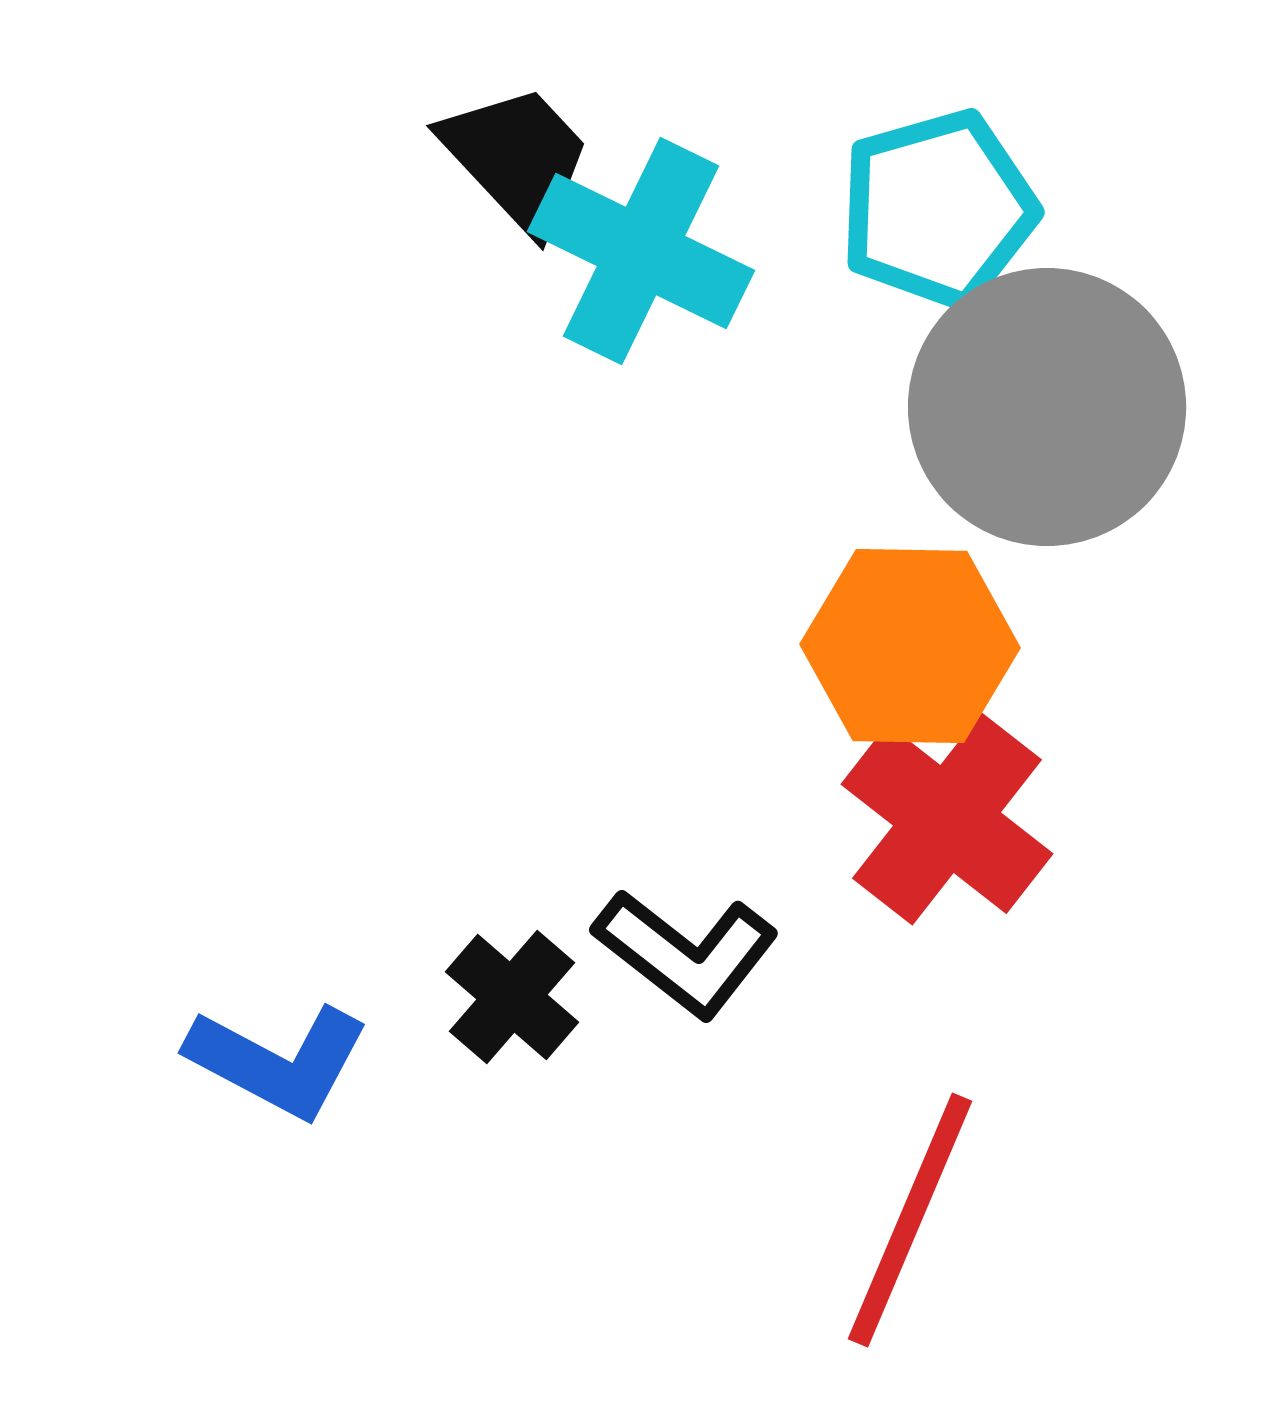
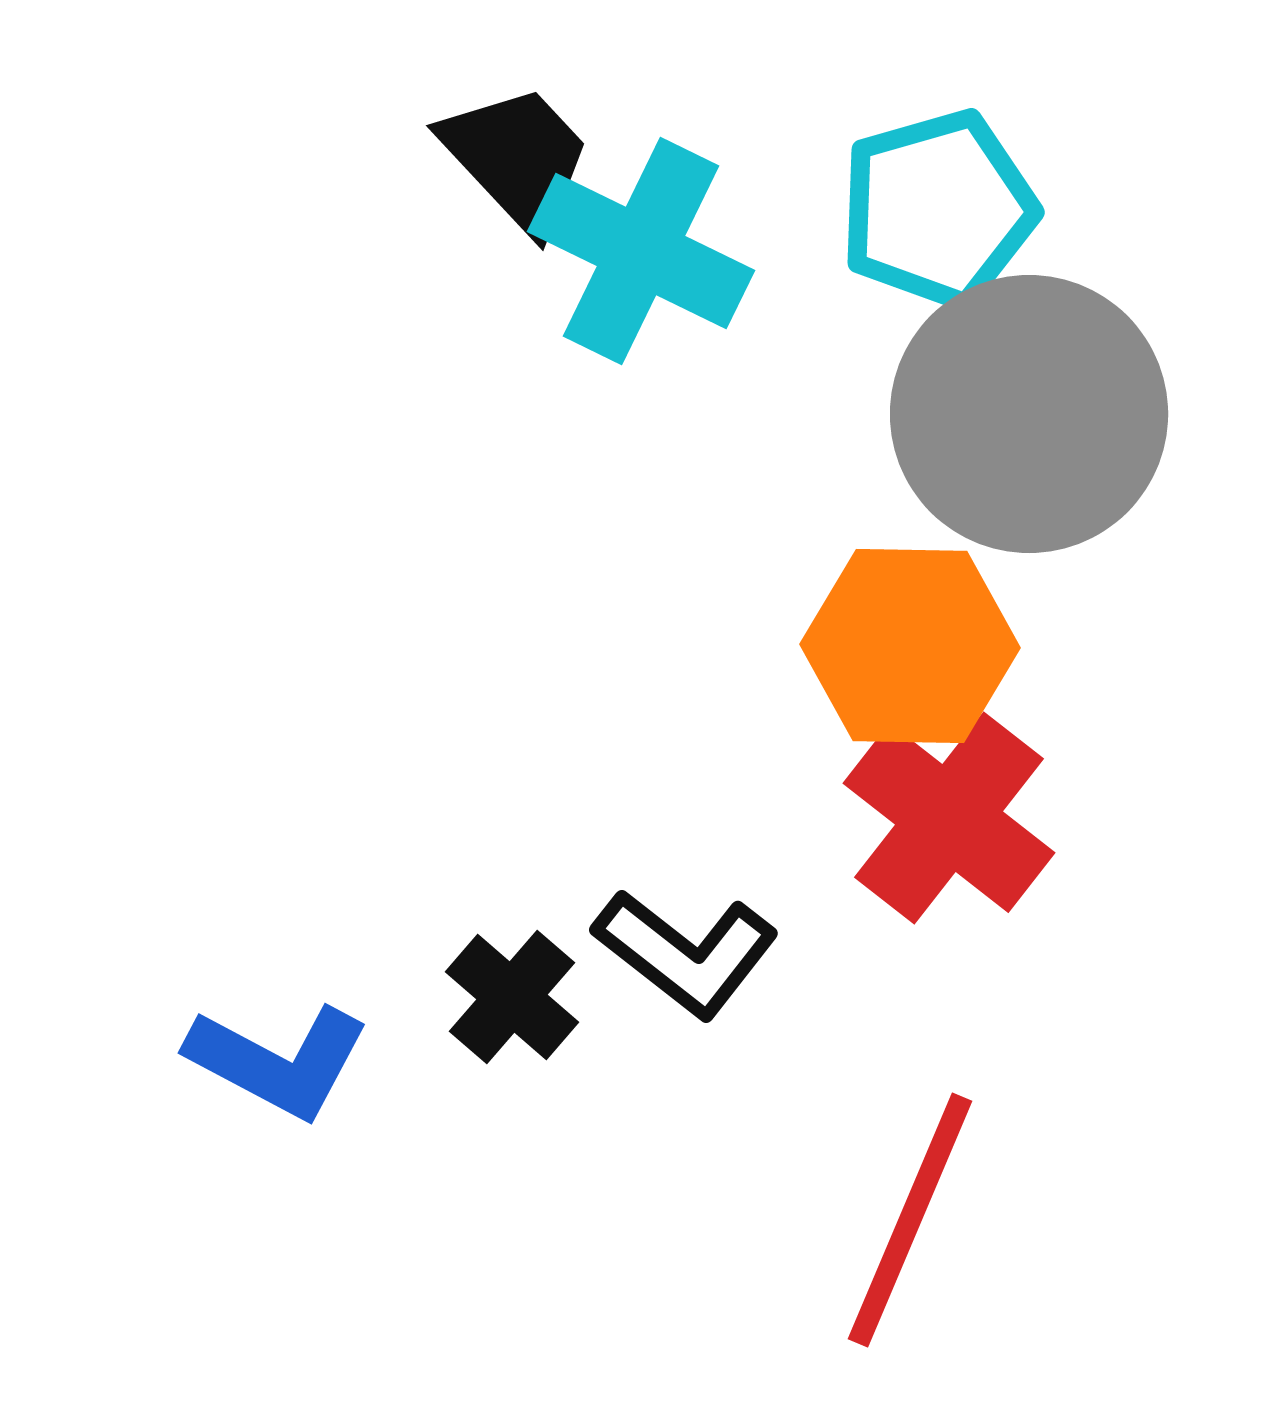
gray circle: moved 18 px left, 7 px down
red cross: moved 2 px right, 1 px up
